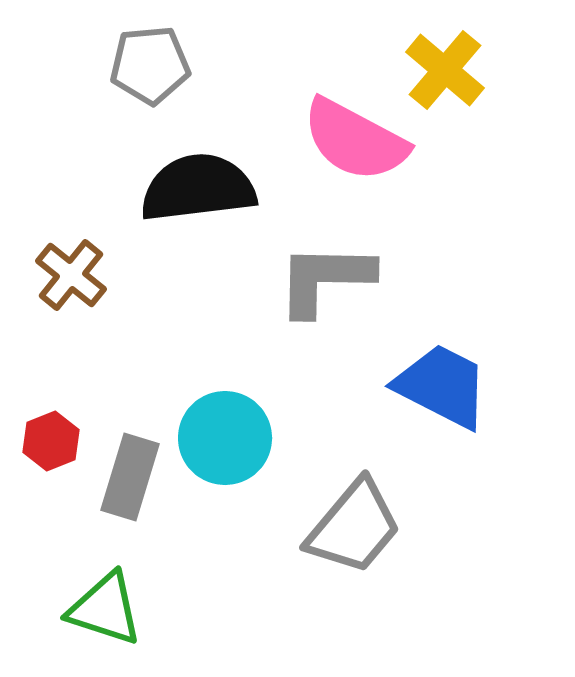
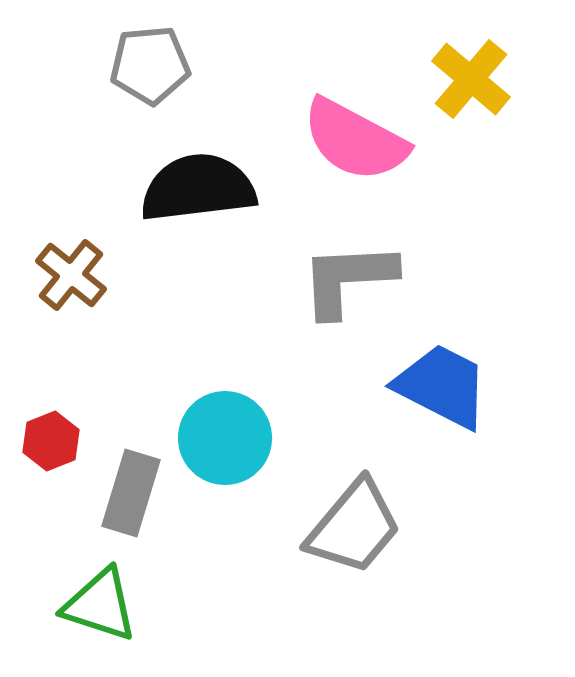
yellow cross: moved 26 px right, 9 px down
gray L-shape: moved 23 px right; rotated 4 degrees counterclockwise
gray rectangle: moved 1 px right, 16 px down
green triangle: moved 5 px left, 4 px up
